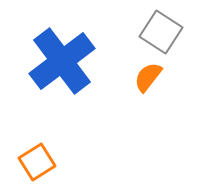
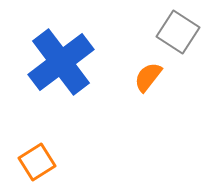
gray square: moved 17 px right
blue cross: moved 1 px left, 1 px down
